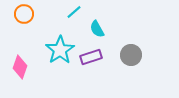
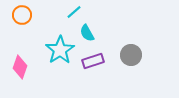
orange circle: moved 2 px left, 1 px down
cyan semicircle: moved 10 px left, 4 px down
purple rectangle: moved 2 px right, 4 px down
